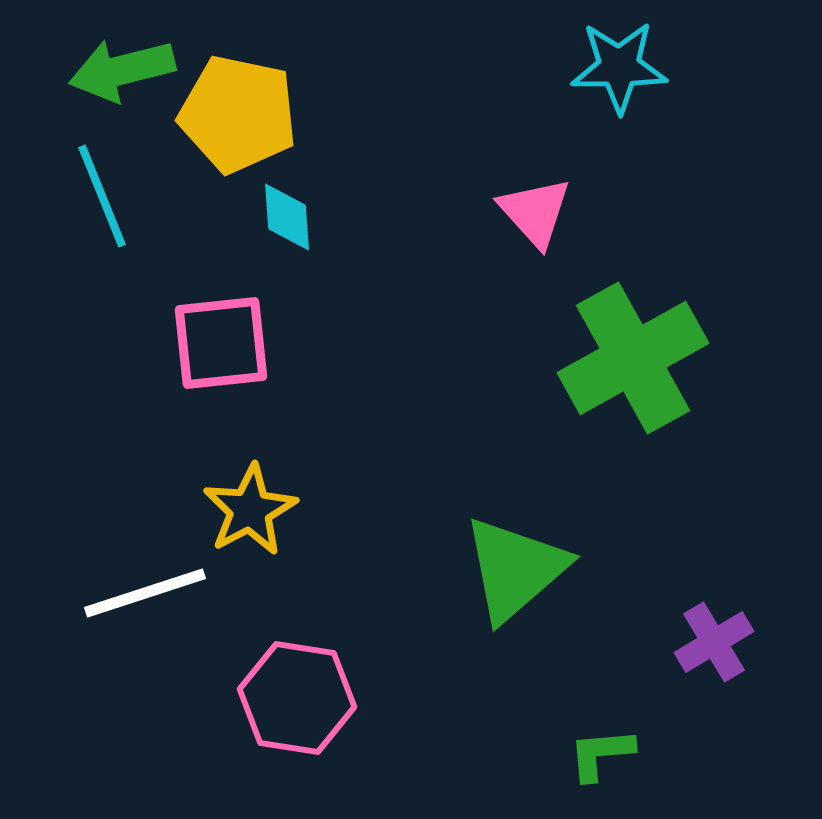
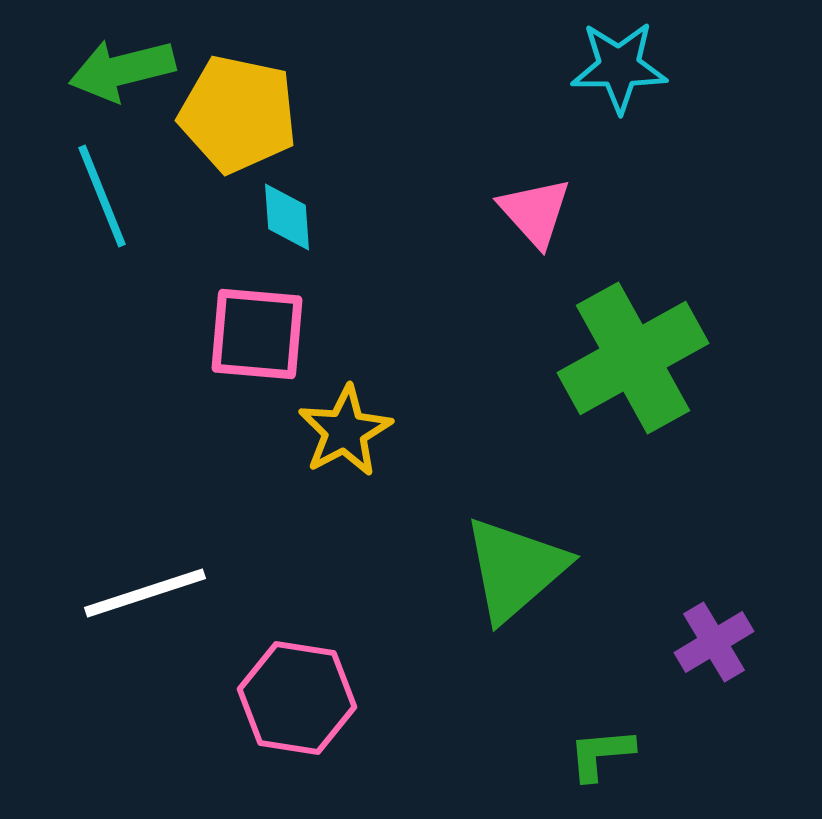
pink square: moved 36 px right, 9 px up; rotated 11 degrees clockwise
yellow star: moved 95 px right, 79 px up
